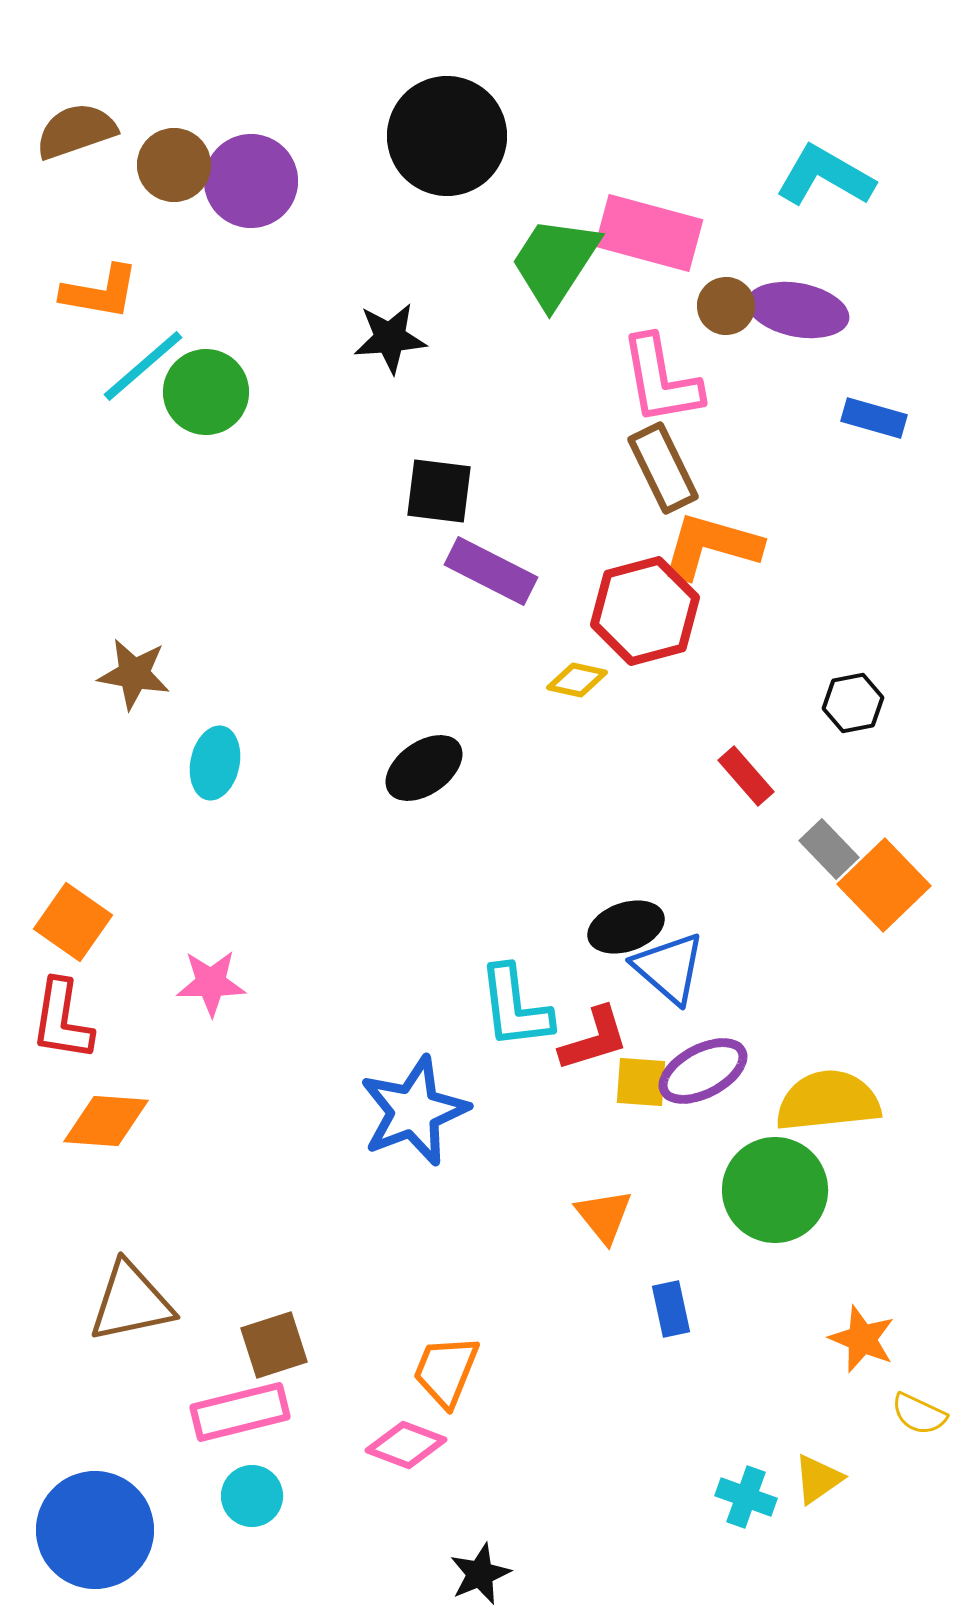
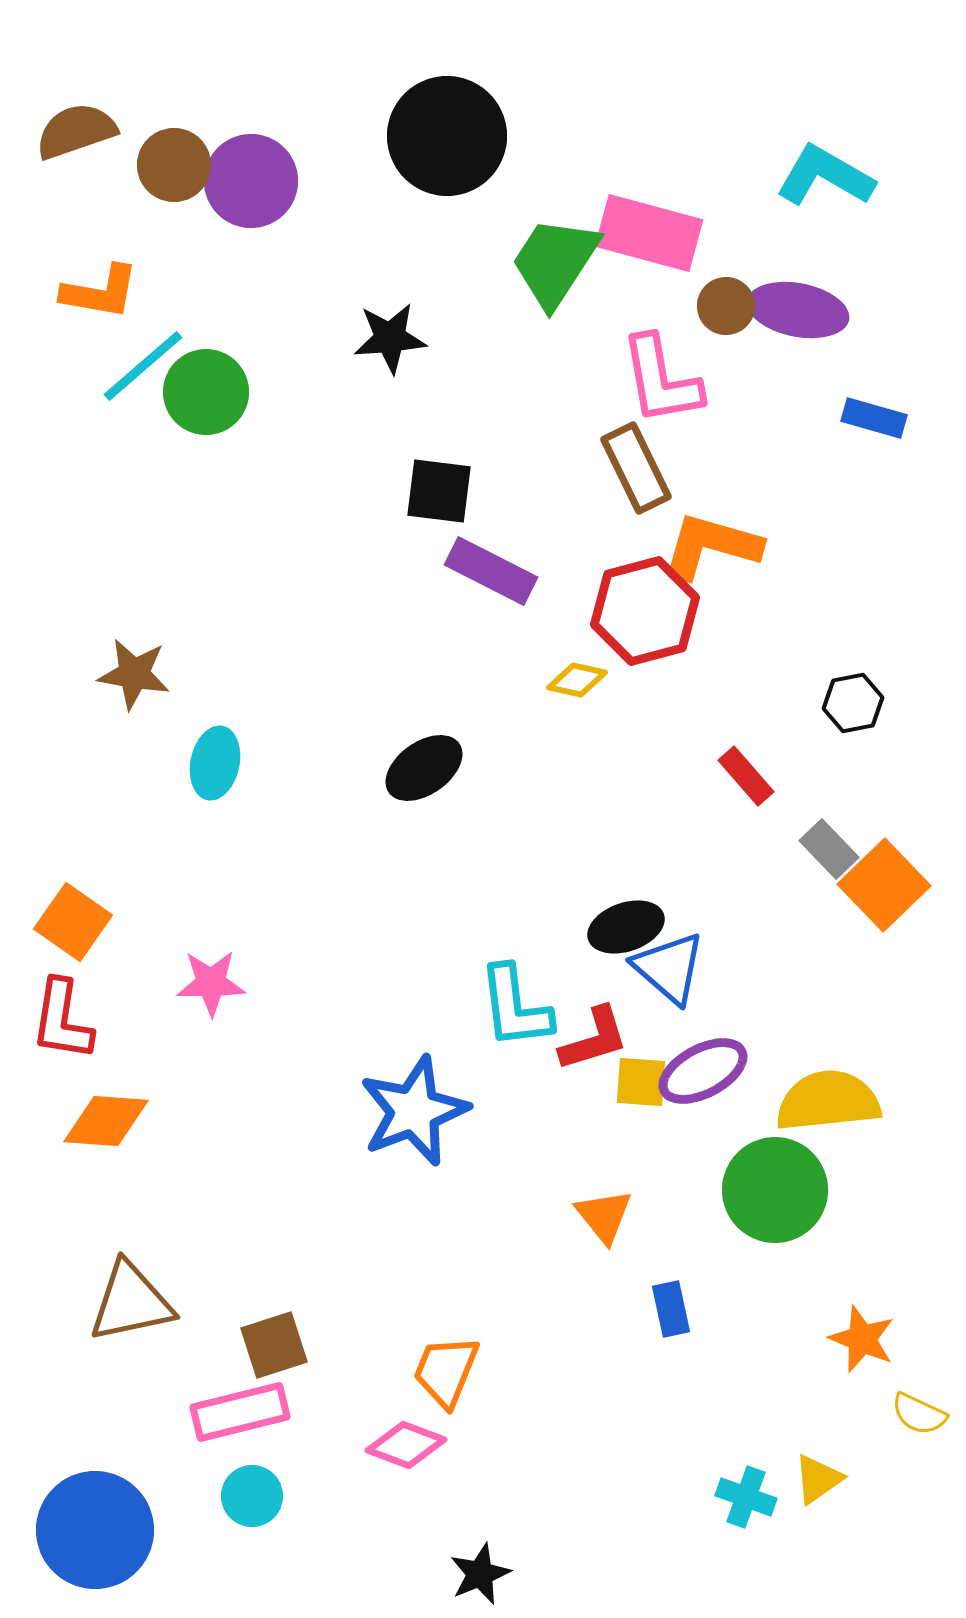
brown rectangle at (663, 468): moved 27 px left
